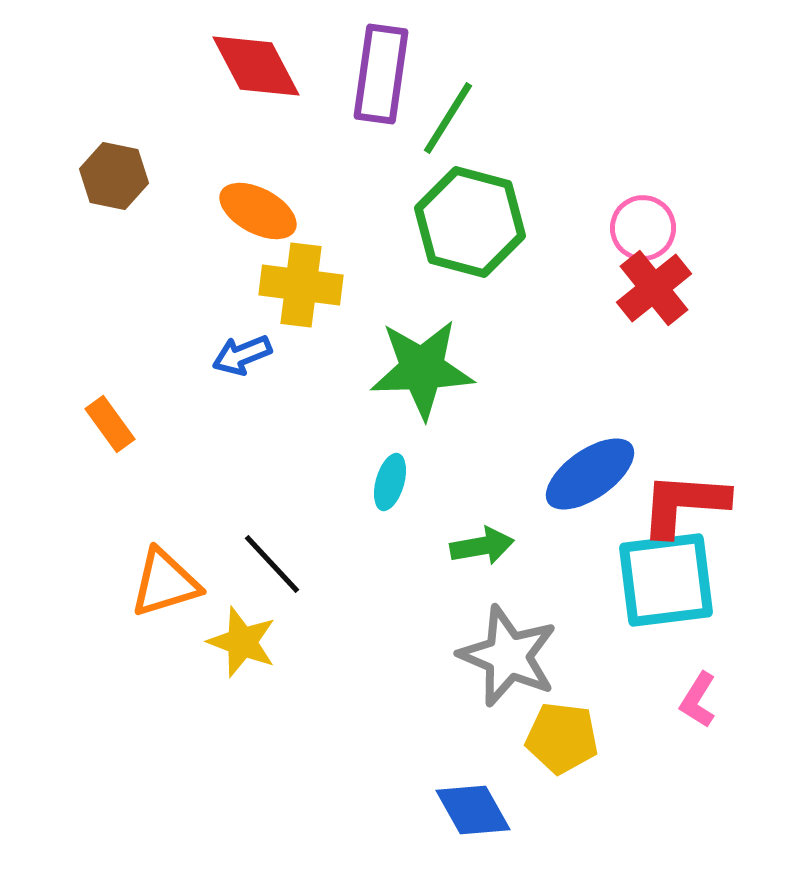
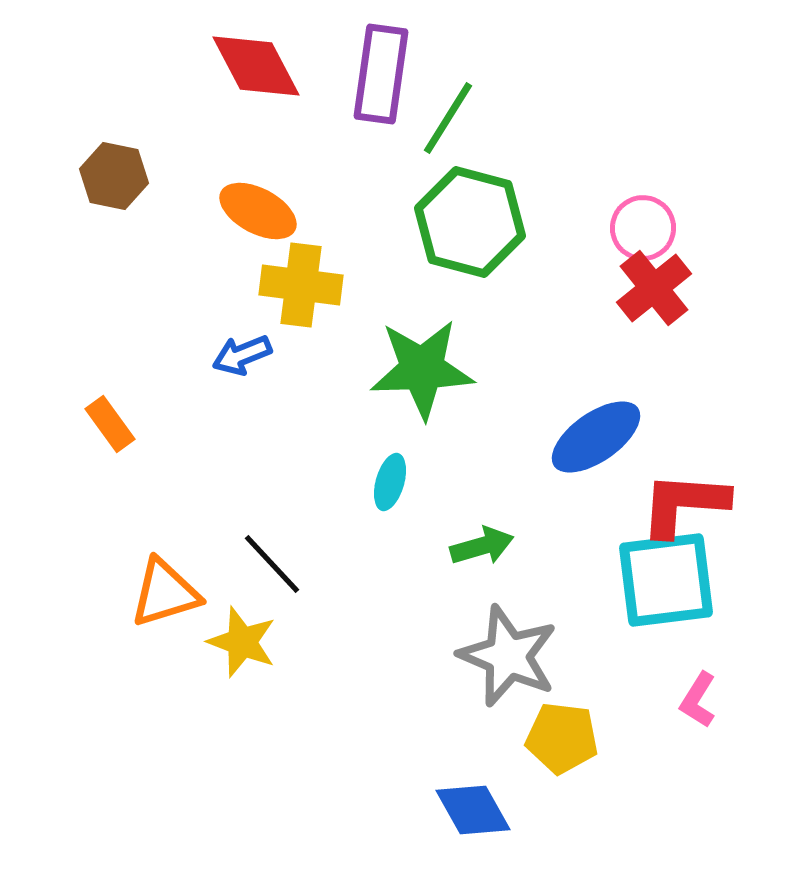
blue ellipse: moved 6 px right, 37 px up
green arrow: rotated 6 degrees counterclockwise
orange triangle: moved 10 px down
